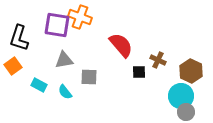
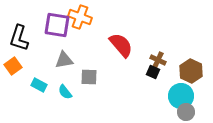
black square: moved 14 px right; rotated 24 degrees clockwise
